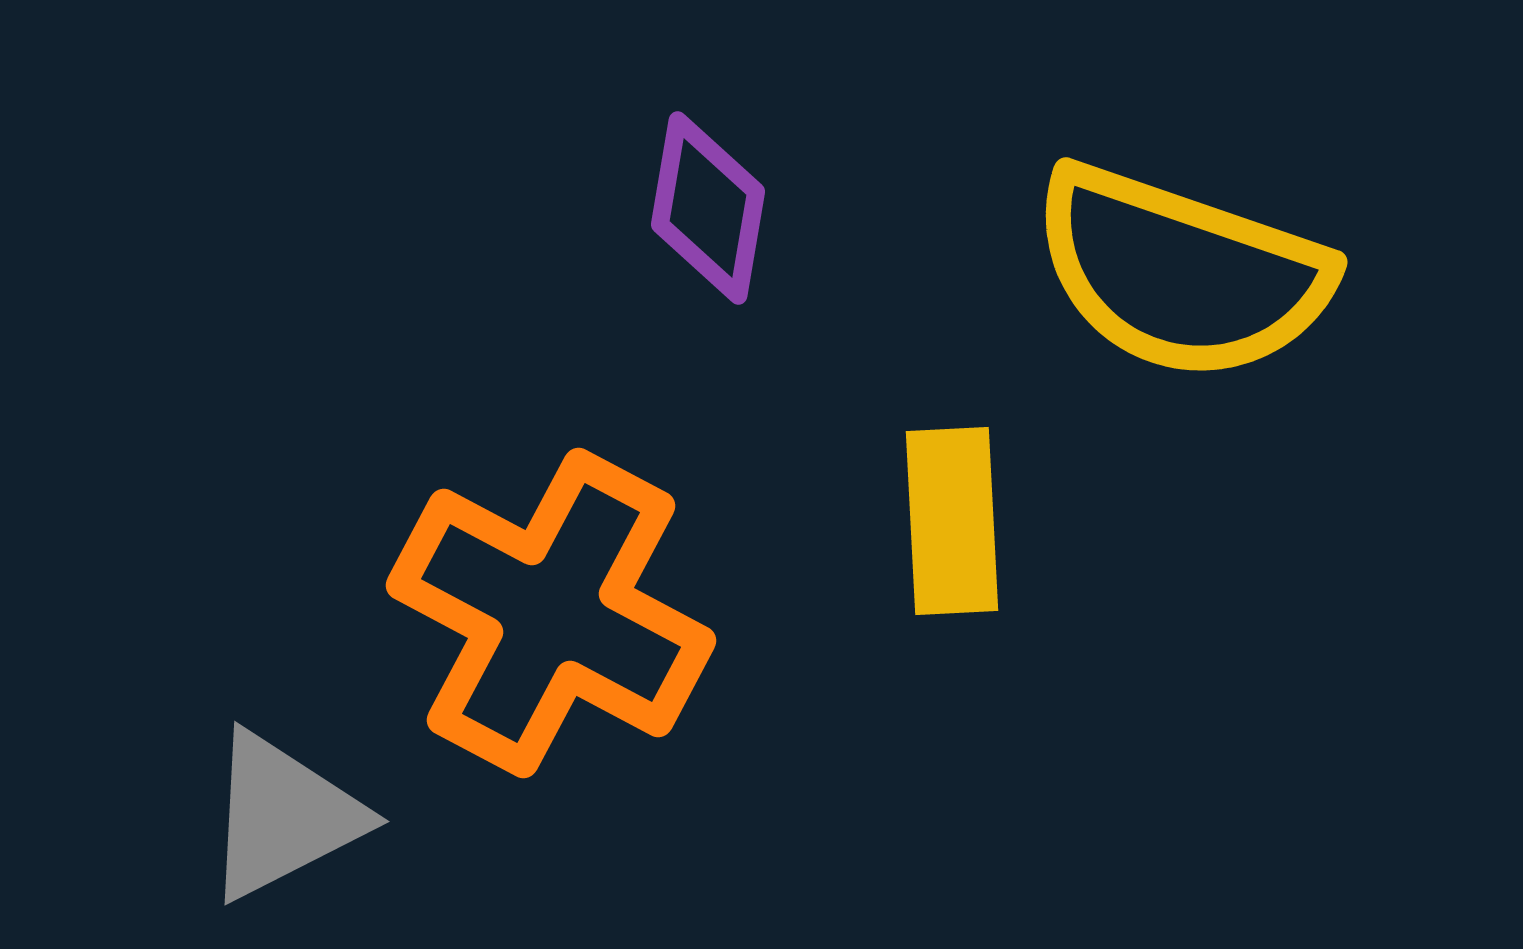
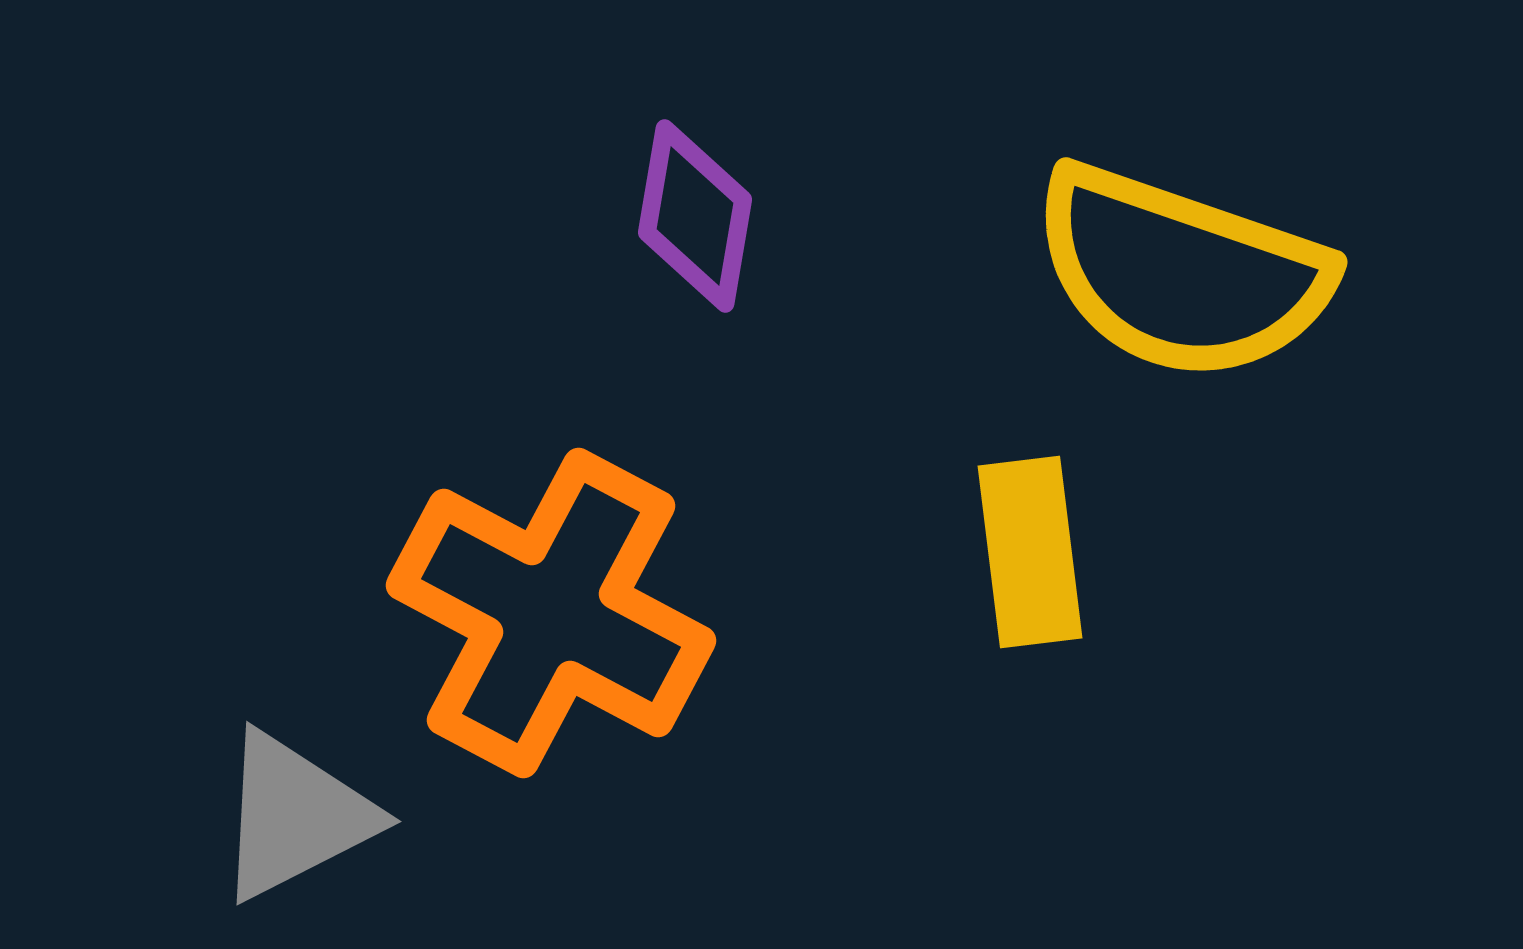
purple diamond: moved 13 px left, 8 px down
yellow rectangle: moved 78 px right, 31 px down; rotated 4 degrees counterclockwise
gray triangle: moved 12 px right
